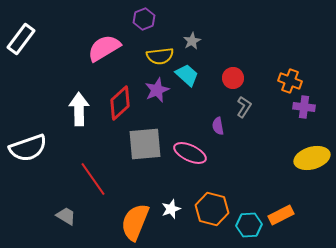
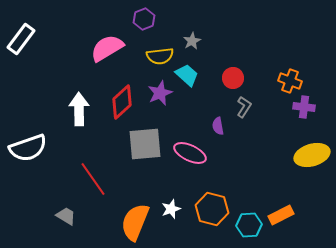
pink semicircle: moved 3 px right
purple star: moved 3 px right, 3 px down
red diamond: moved 2 px right, 1 px up
yellow ellipse: moved 3 px up
